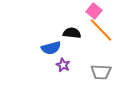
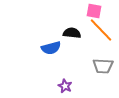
pink square: rotated 28 degrees counterclockwise
purple star: moved 2 px right, 21 px down
gray trapezoid: moved 2 px right, 6 px up
